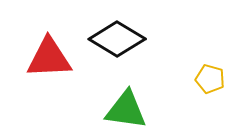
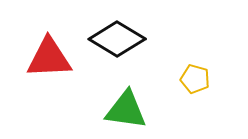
yellow pentagon: moved 15 px left
